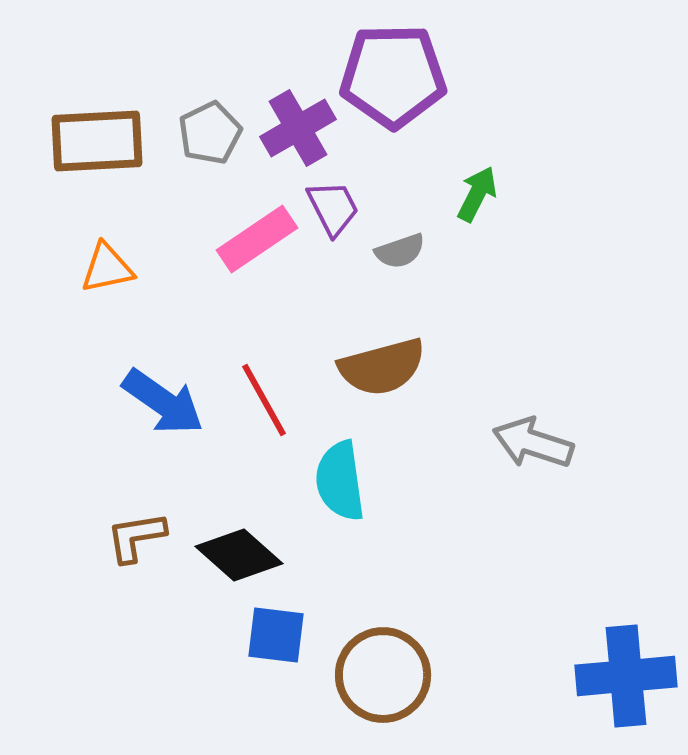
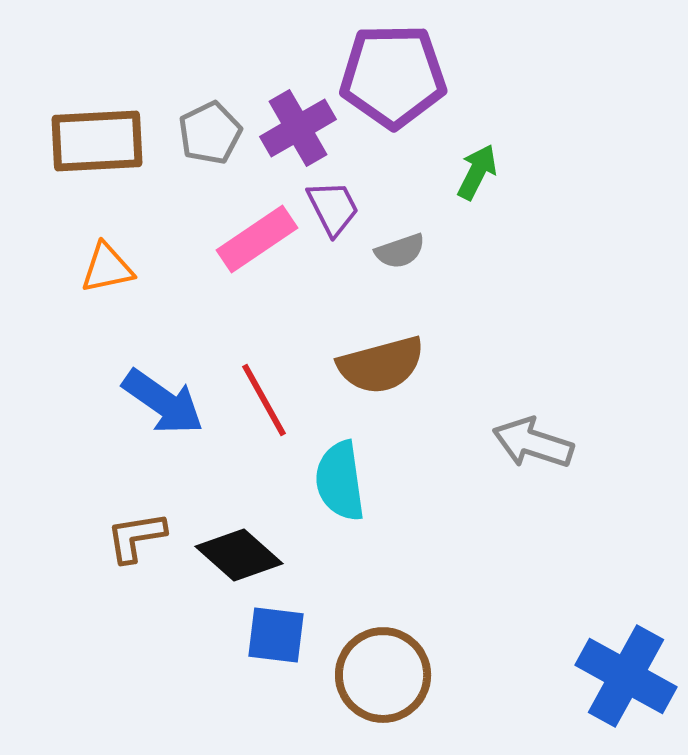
green arrow: moved 22 px up
brown semicircle: moved 1 px left, 2 px up
blue cross: rotated 34 degrees clockwise
